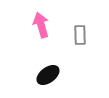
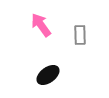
pink arrow: rotated 20 degrees counterclockwise
